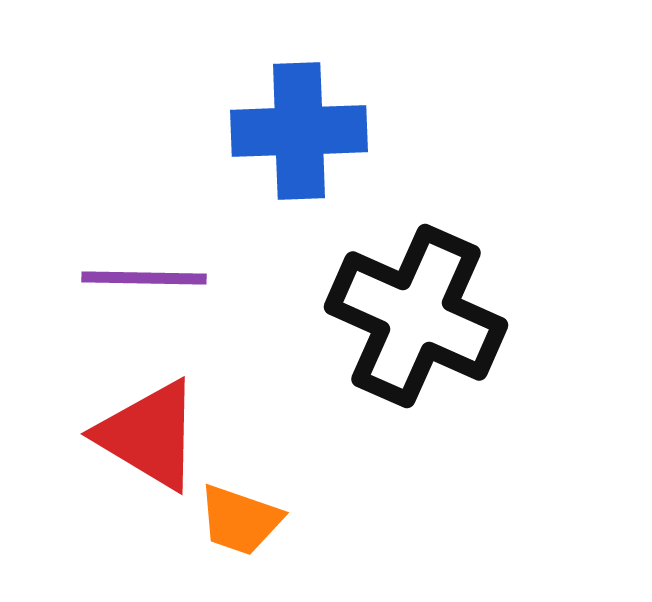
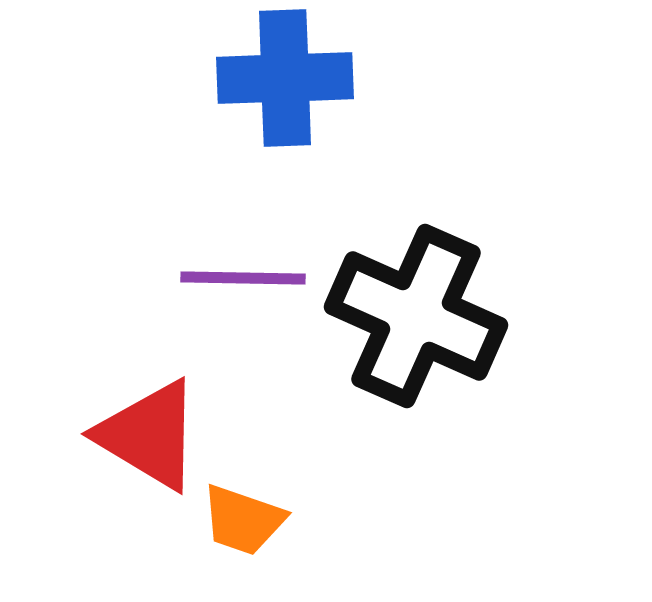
blue cross: moved 14 px left, 53 px up
purple line: moved 99 px right
orange trapezoid: moved 3 px right
